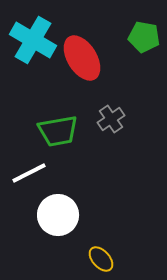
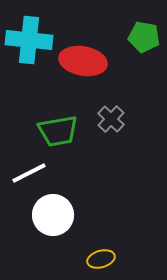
cyan cross: moved 4 px left; rotated 24 degrees counterclockwise
red ellipse: moved 1 px right, 3 px down; rotated 48 degrees counterclockwise
gray cross: rotated 12 degrees counterclockwise
white circle: moved 5 px left
yellow ellipse: rotated 64 degrees counterclockwise
